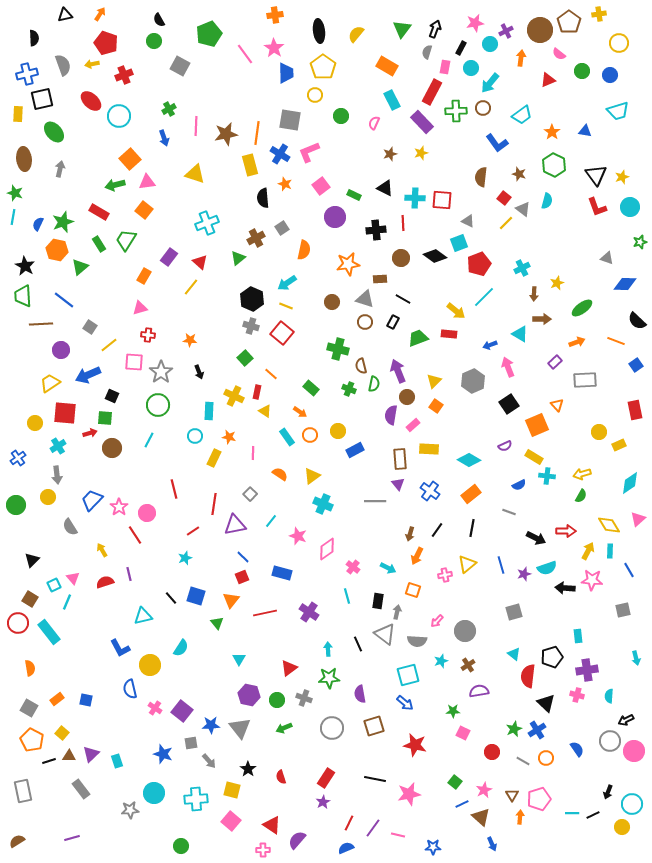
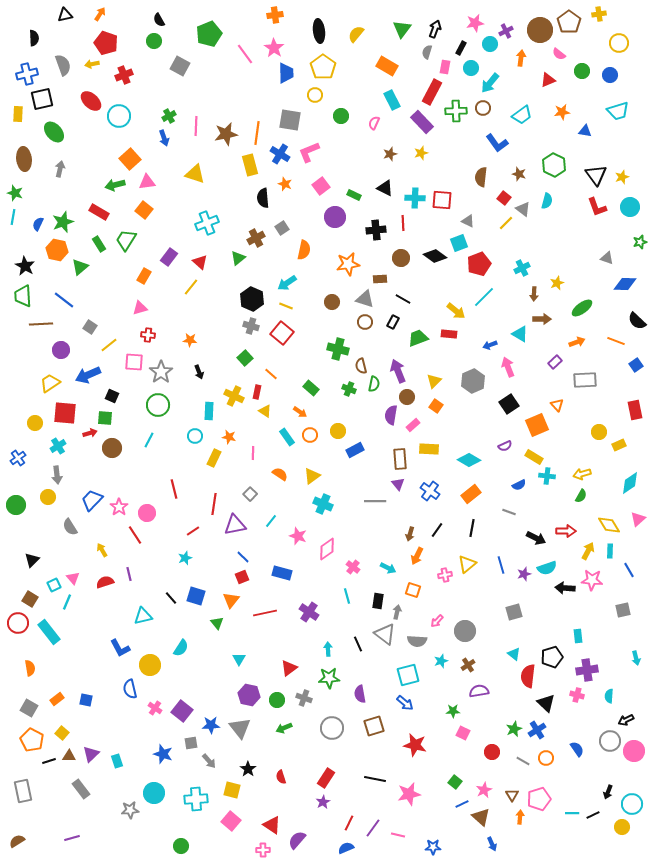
green cross at (169, 109): moved 7 px down
orange star at (552, 132): moved 10 px right, 20 px up; rotated 28 degrees clockwise
